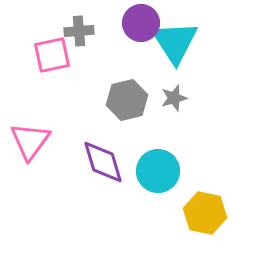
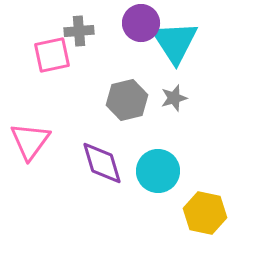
purple diamond: moved 1 px left, 1 px down
